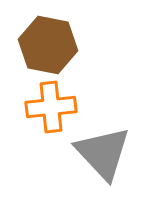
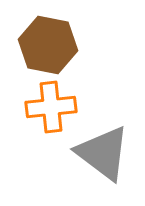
gray triangle: rotated 10 degrees counterclockwise
